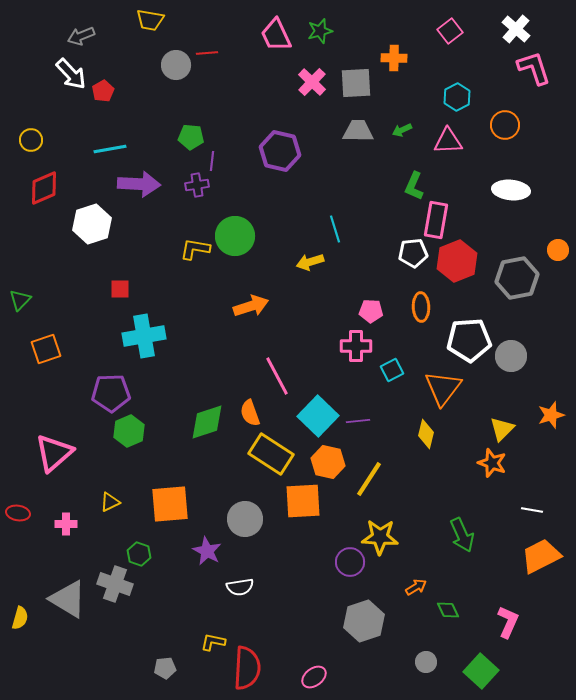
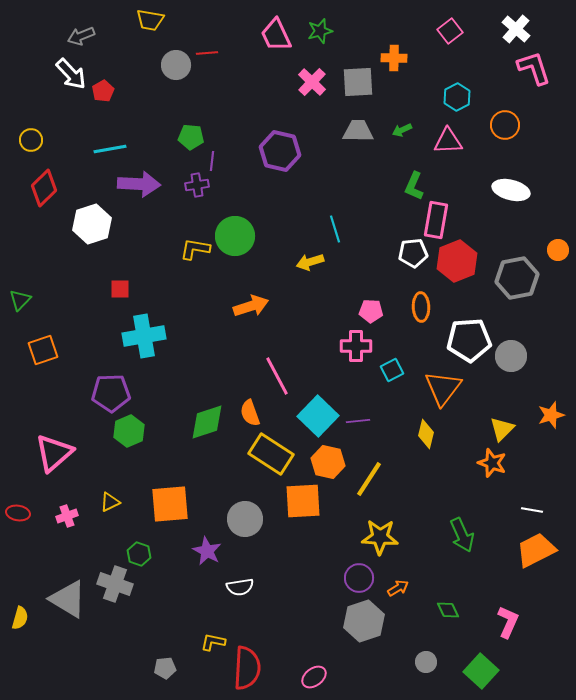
gray square at (356, 83): moved 2 px right, 1 px up
red diamond at (44, 188): rotated 21 degrees counterclockwise
white ellipse at (511, 190): rotated 9 degrees clockwise
orange square at (46, 349): moved 3 px left, 1 px down
pink cross at (66, 524): moved 1 px right, 8 px up; rotated 20 degrees counterclockwise
orange trapezoid at (541, 556): moved 5 px left, 6 px up
purple circle at (350, 562): moved 9 px right, 16 px down
orange arrow at (416, 587): moved 18 px left, 1 px down
